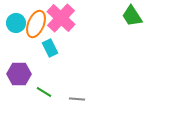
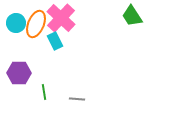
cyan rectangle: moved 5 px right, 7 px up
purple hexagon: moved 1 px up
green line: rotated 49 degrees clockwise
